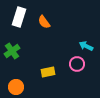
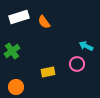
white rectangle: rotated 54 degrees clockwise
